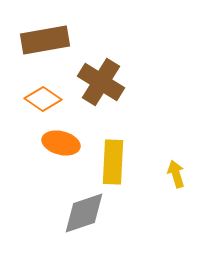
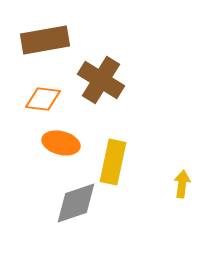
brown cross: moved 2 px up
orange diamond: rotated 27 degrees counterclockwise
yellow rectangle: rotated 9 degrees clockwise
yellow arrow: moved 6 px right, 10 px down; rotated 24 degrees clockwise
gray diamond: moved 8 px left, 10 px up
